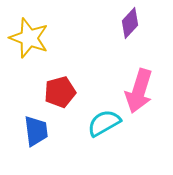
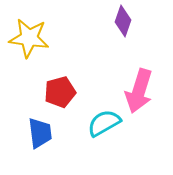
purple diamond: moved 7 px left, 2 px up; rotated 24 degrees counterclockwise
yellow star: rotated 12 degrees counterclockwise
blue trapezoid: moved 4 px right, 2 px down
